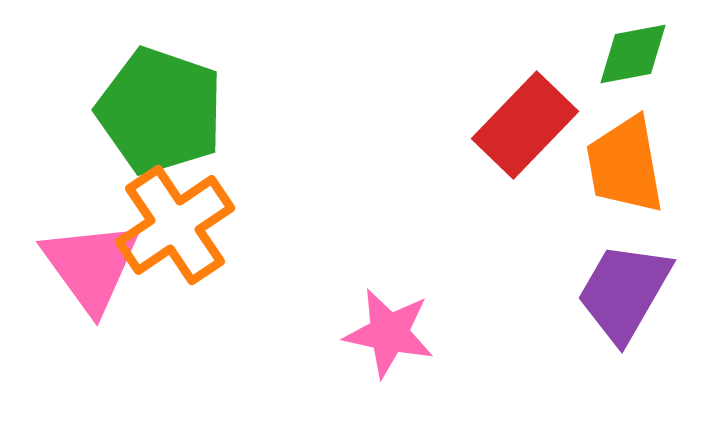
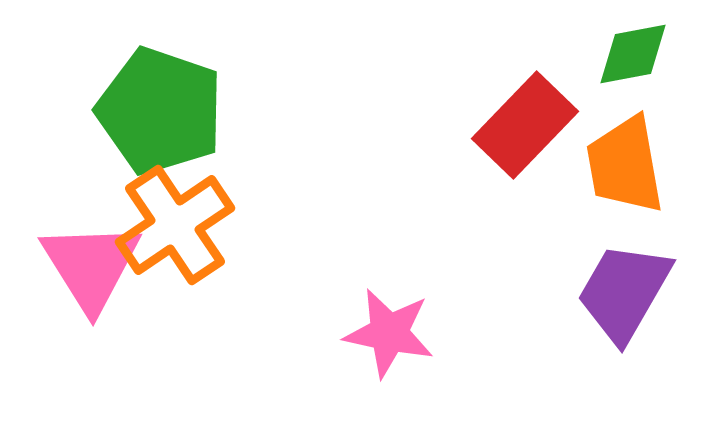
pink triangle: rotated 4 degrees clockwise
